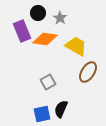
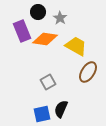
black circle: moved 1 px up
